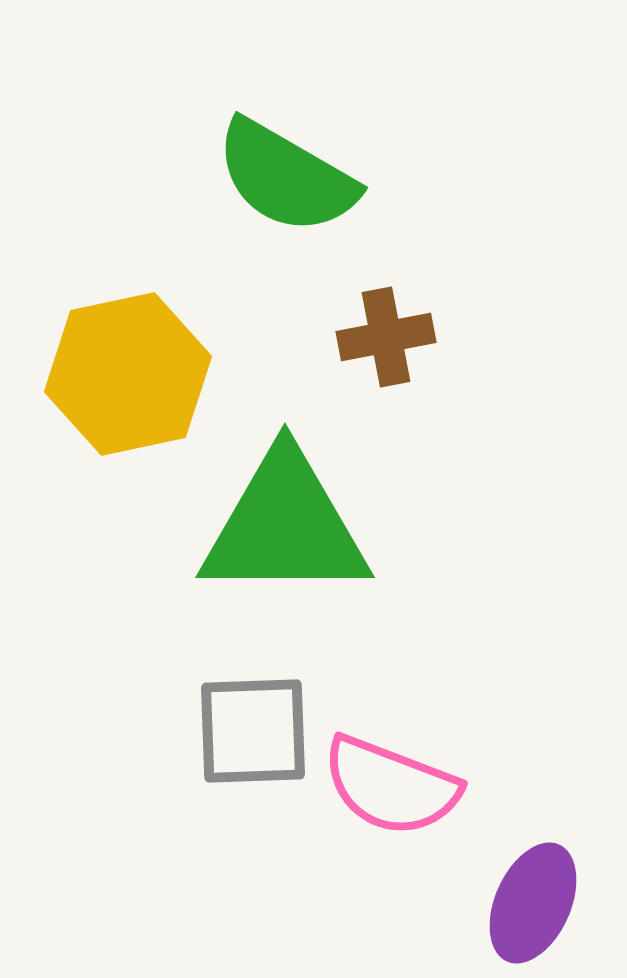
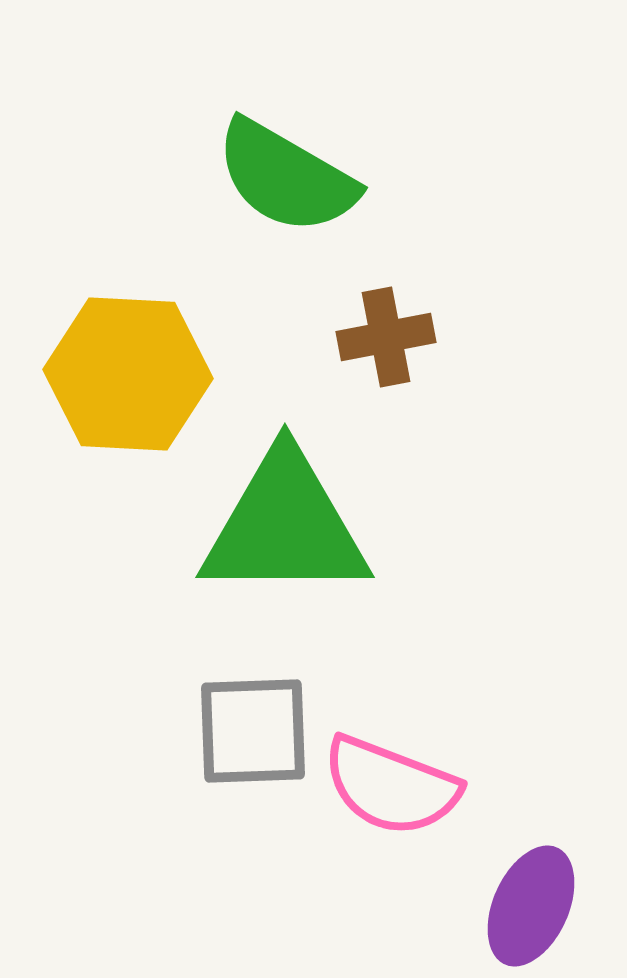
yellow hexagon: rotated 15 degrees clockwise
purple ellipse: moved 2 px left, 3 px down
